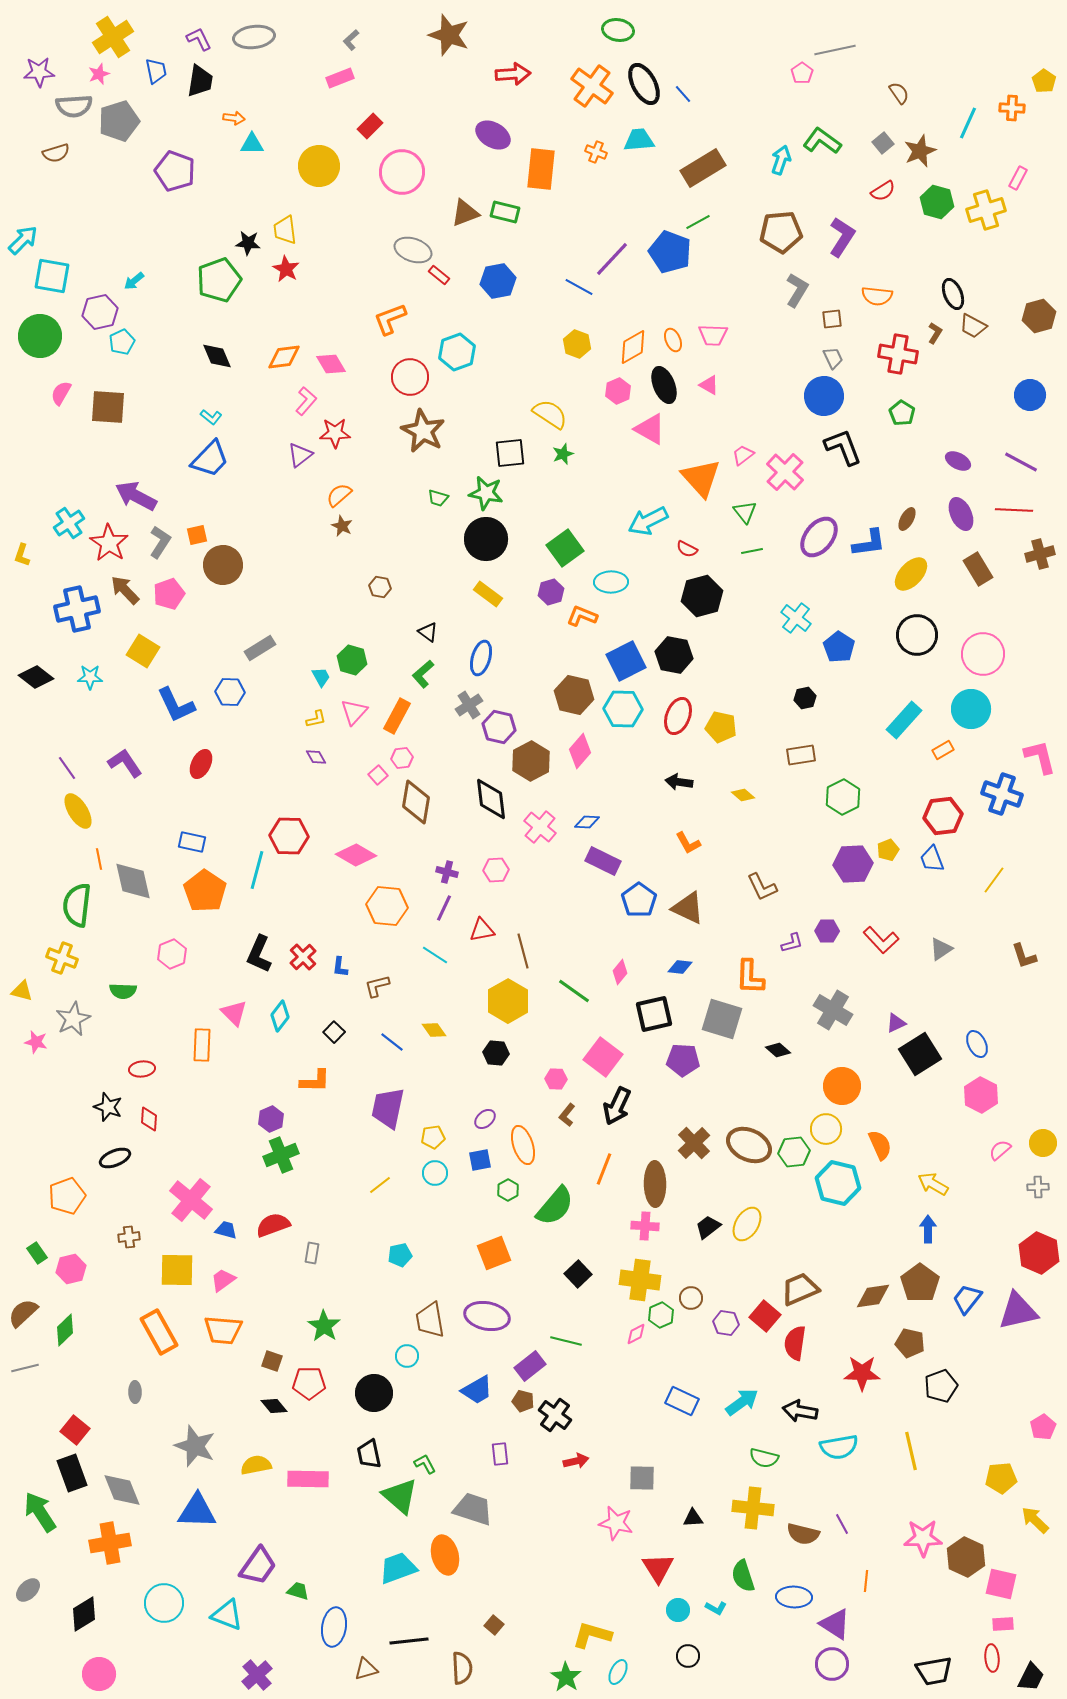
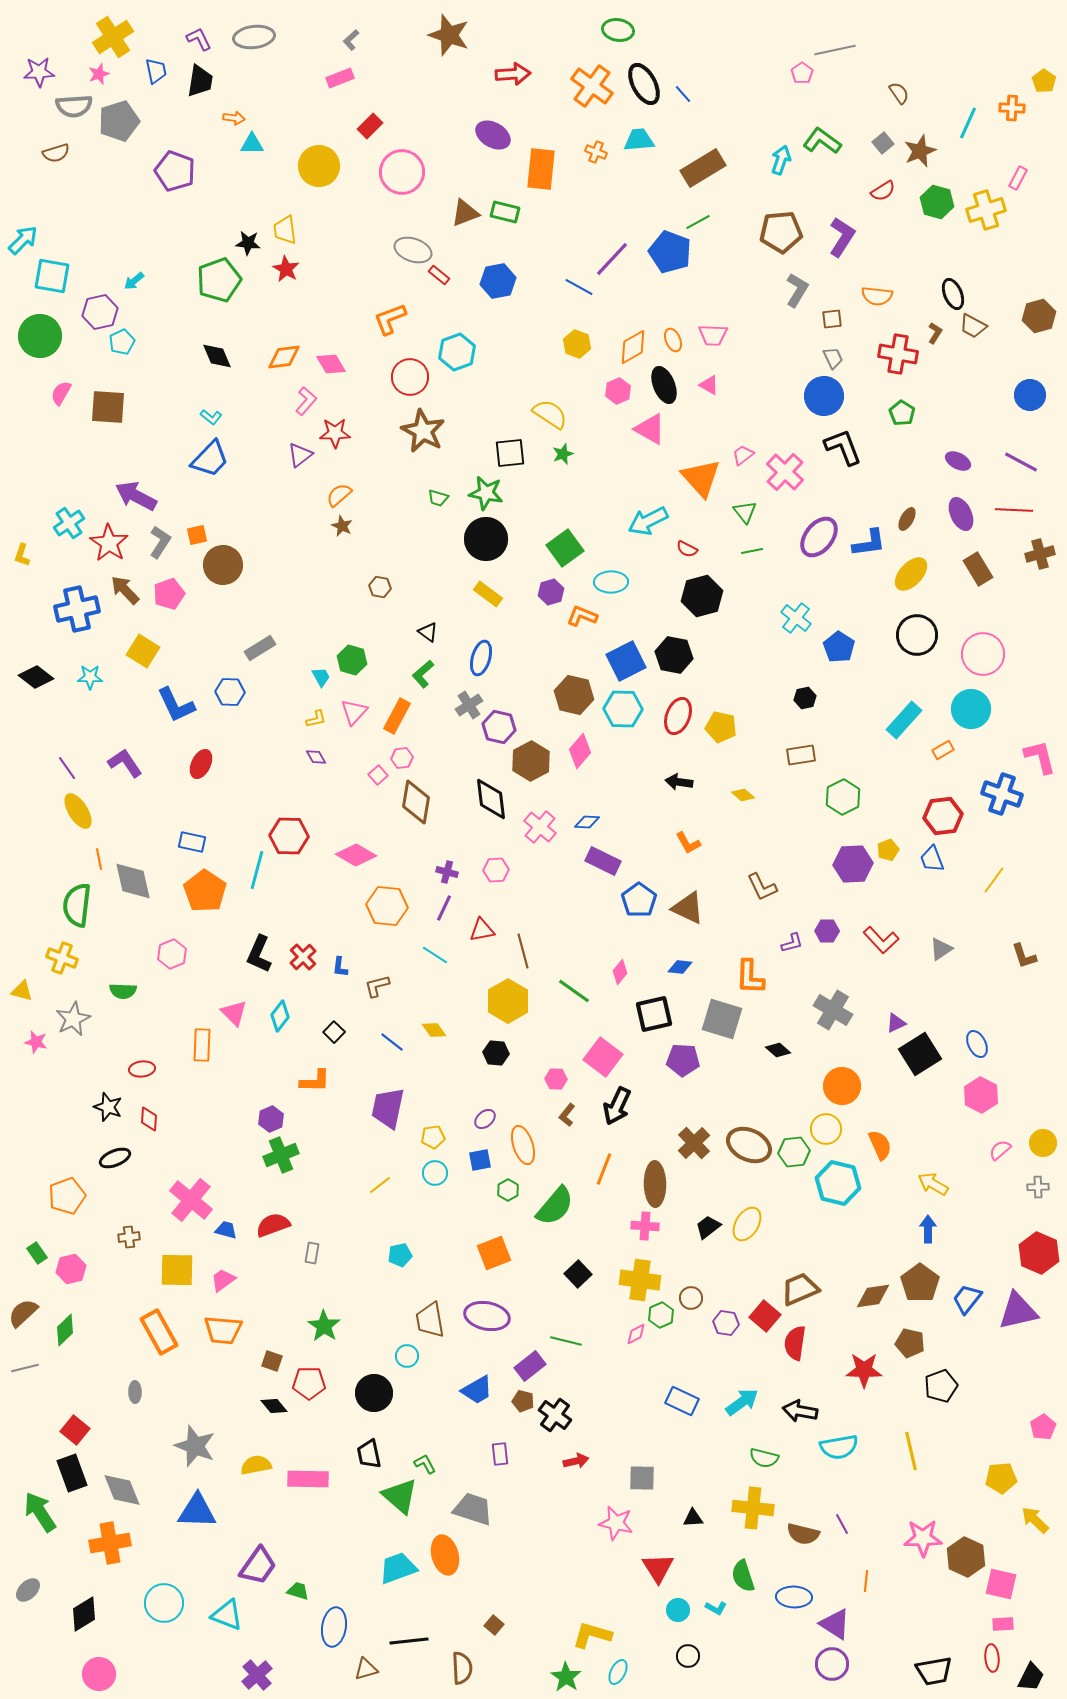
red star at (862, 1373): moved 2 px right, 3 px up
